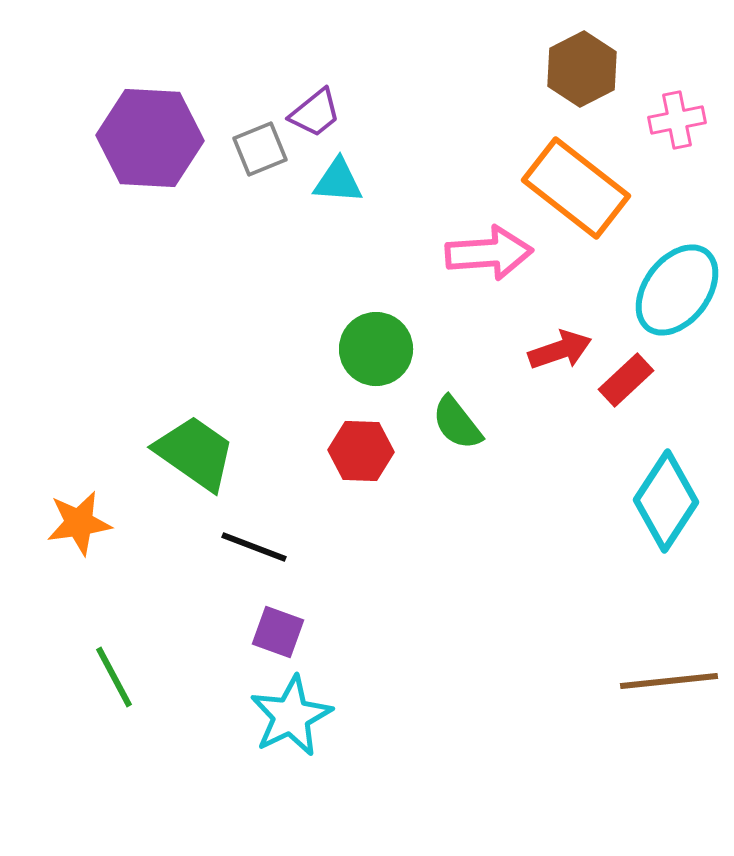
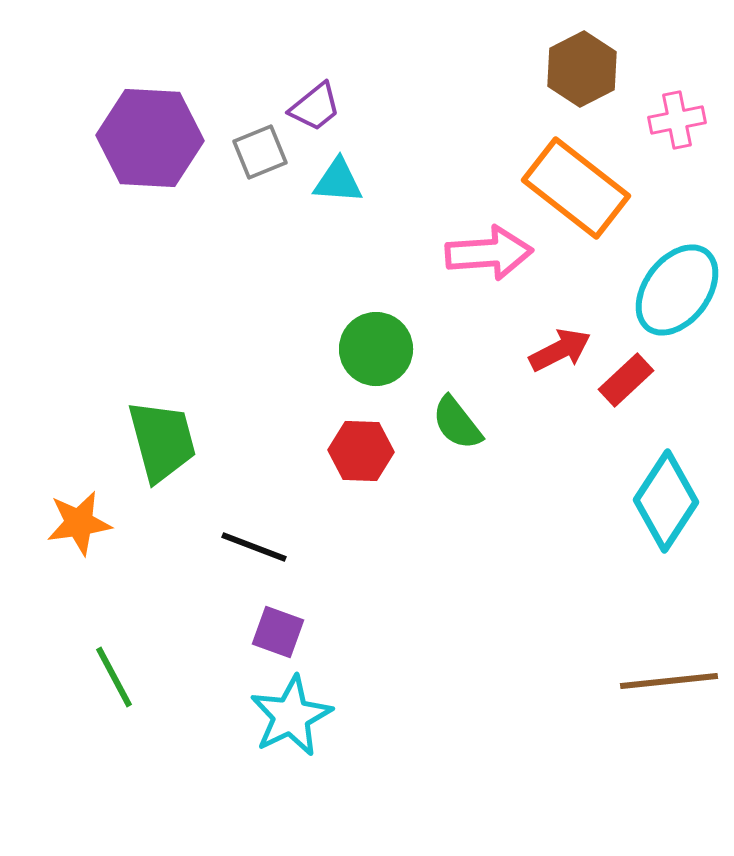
purple trapezoid: moved 6 px up
gray square: moved 3 px down
red arrow: rotated 8 degrees counterclockwise
green trapezoid: moved 33 px left, 12 px up; rotated 40 degrees clockwise
